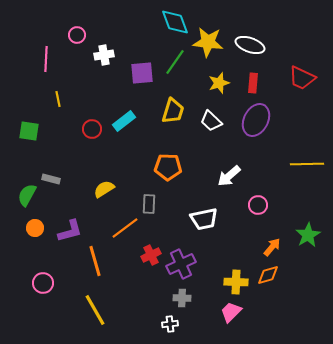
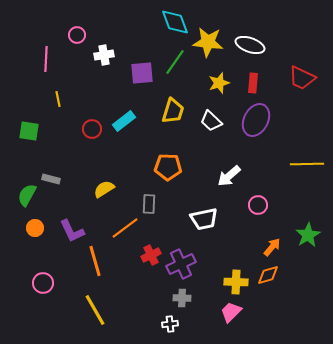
purple L-shape at (70, 231): moved 2 px right; rotated 80 degrees clockwise
